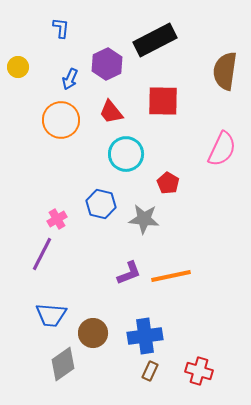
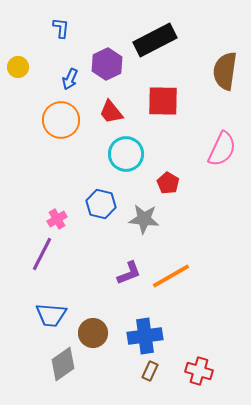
orange line: rotated 18 degrees counterclockwise
